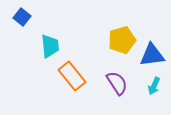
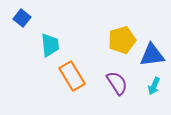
blue square: moved 1 px down
cyan trapezoid: moved 1 px up
orange rectangle: rotated 8 degrees clockwise
